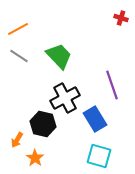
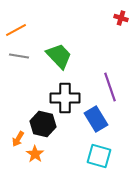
orange line: moved 2 px left, 1 px down
gray line: rotated 24 degrees counterclockwise
purple line: moved 2 px left, 2 px down
black cross: rotated 28 degrees clockwise
blue rectangle: moved 1 px right
orange arrow: moved 1 px right, 1 px up
orange star: moved 4 px up
